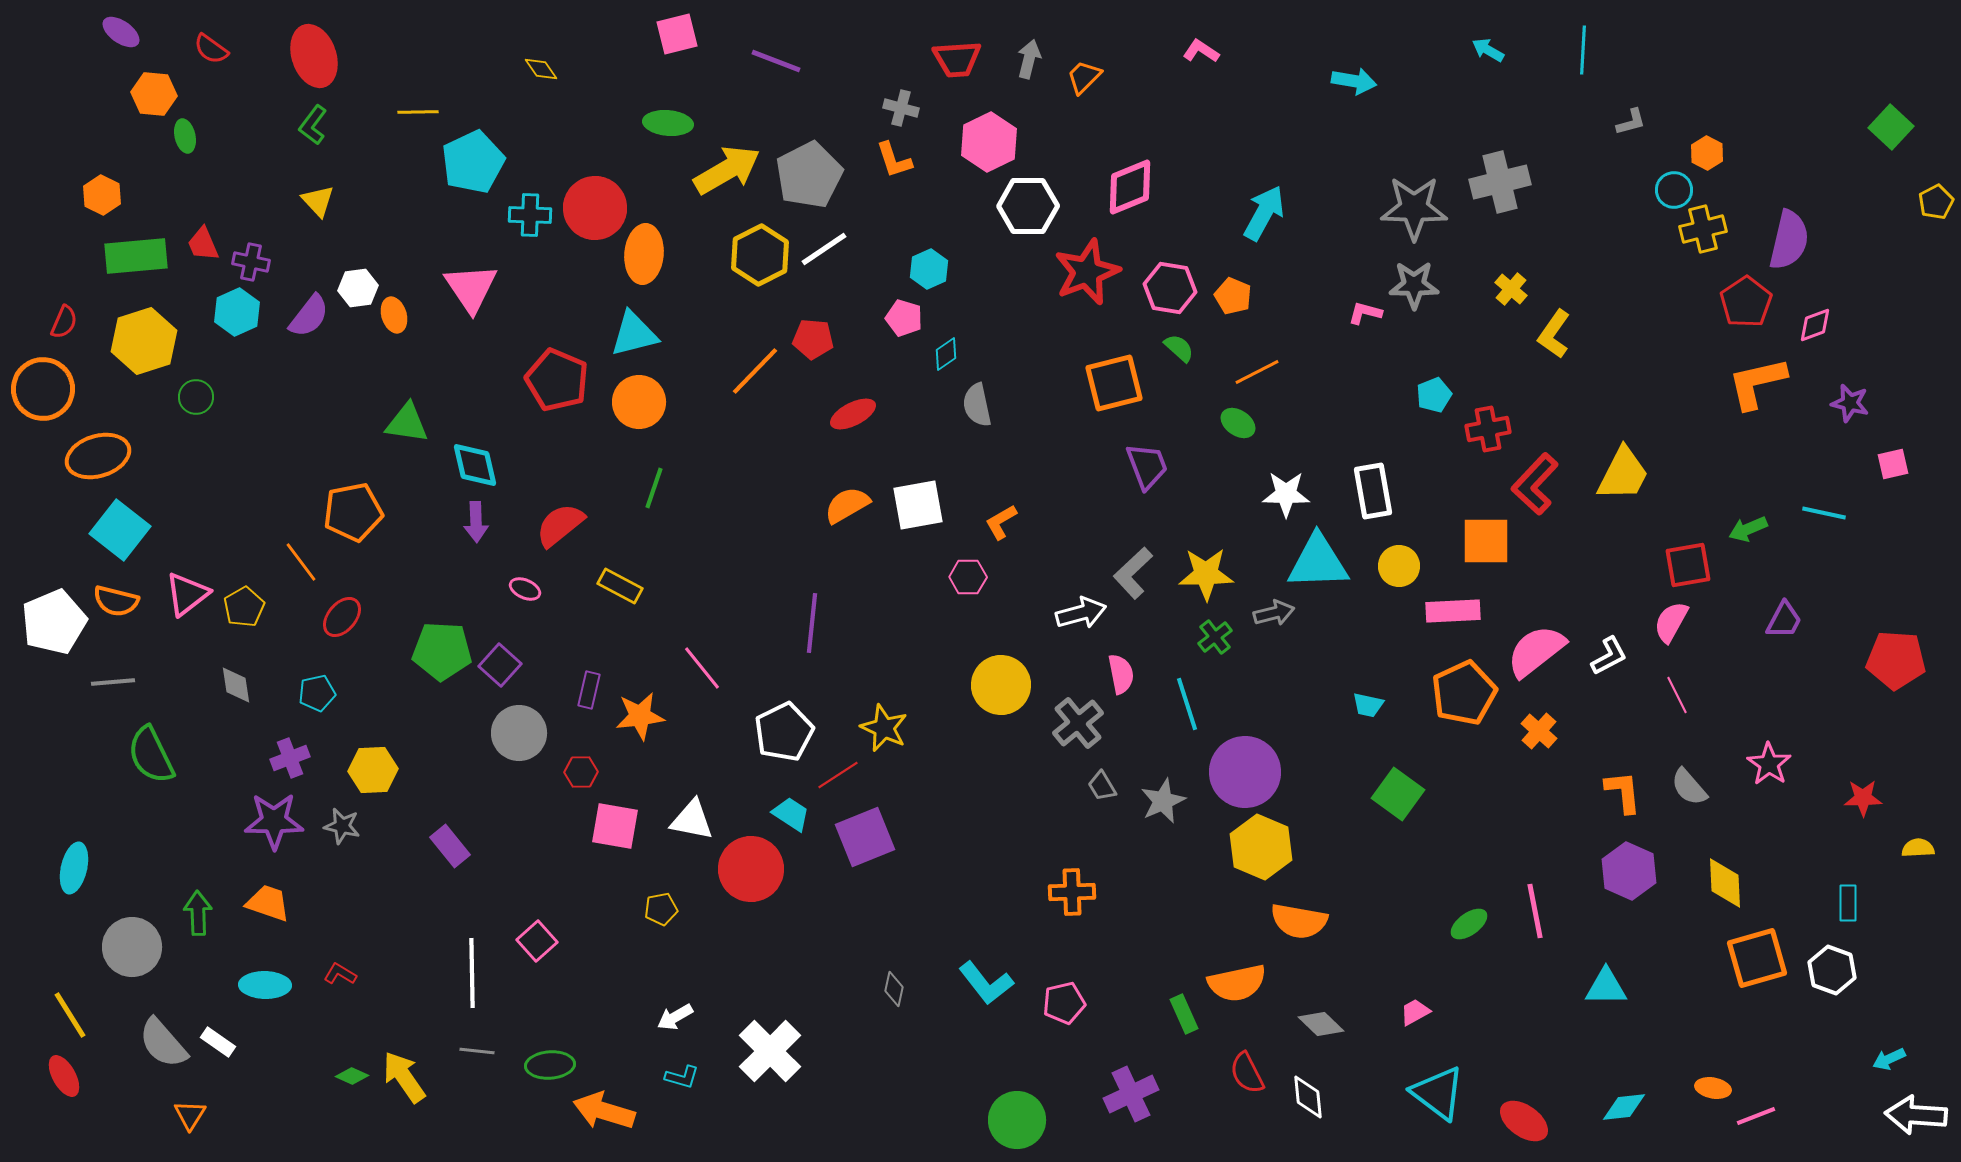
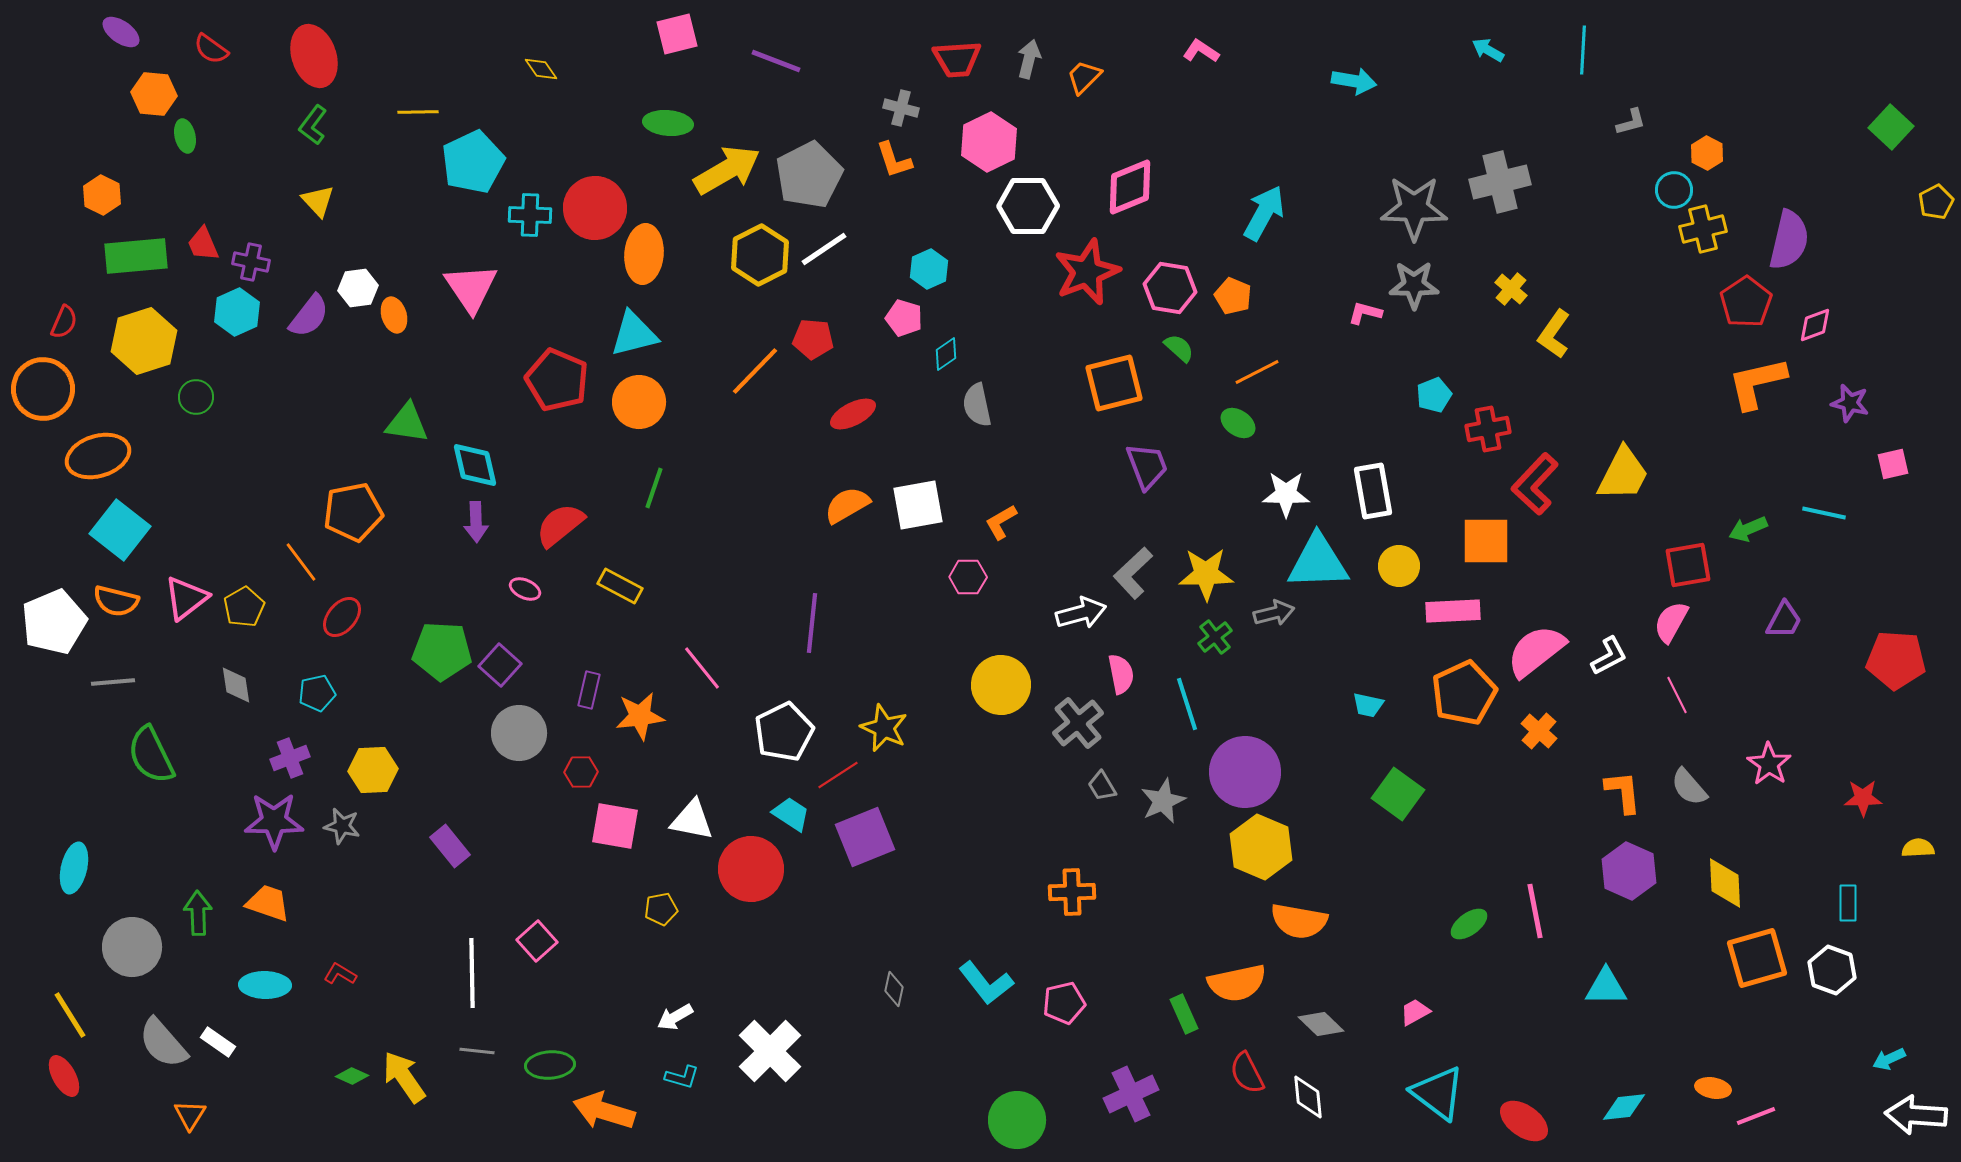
pink triangle at (187, 594): moved 1 px left, 4 px down
